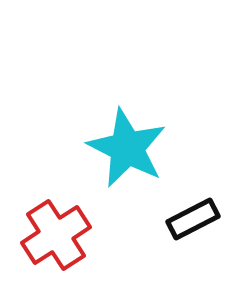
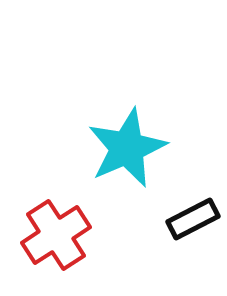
cyan star: rotated 22 degrees clockwise
